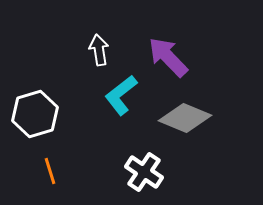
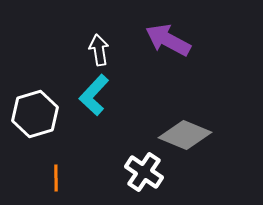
purple arrow: moved 17 px up; rotated 18 degrees counterclockwise
cyan L-shape: moved 27 px left; rotated 9 degrees counterclockwise
gray diamond: moved 17 px down
orange line: moved 6 px right, 7 px down; rotated 16 degrees clockwise
